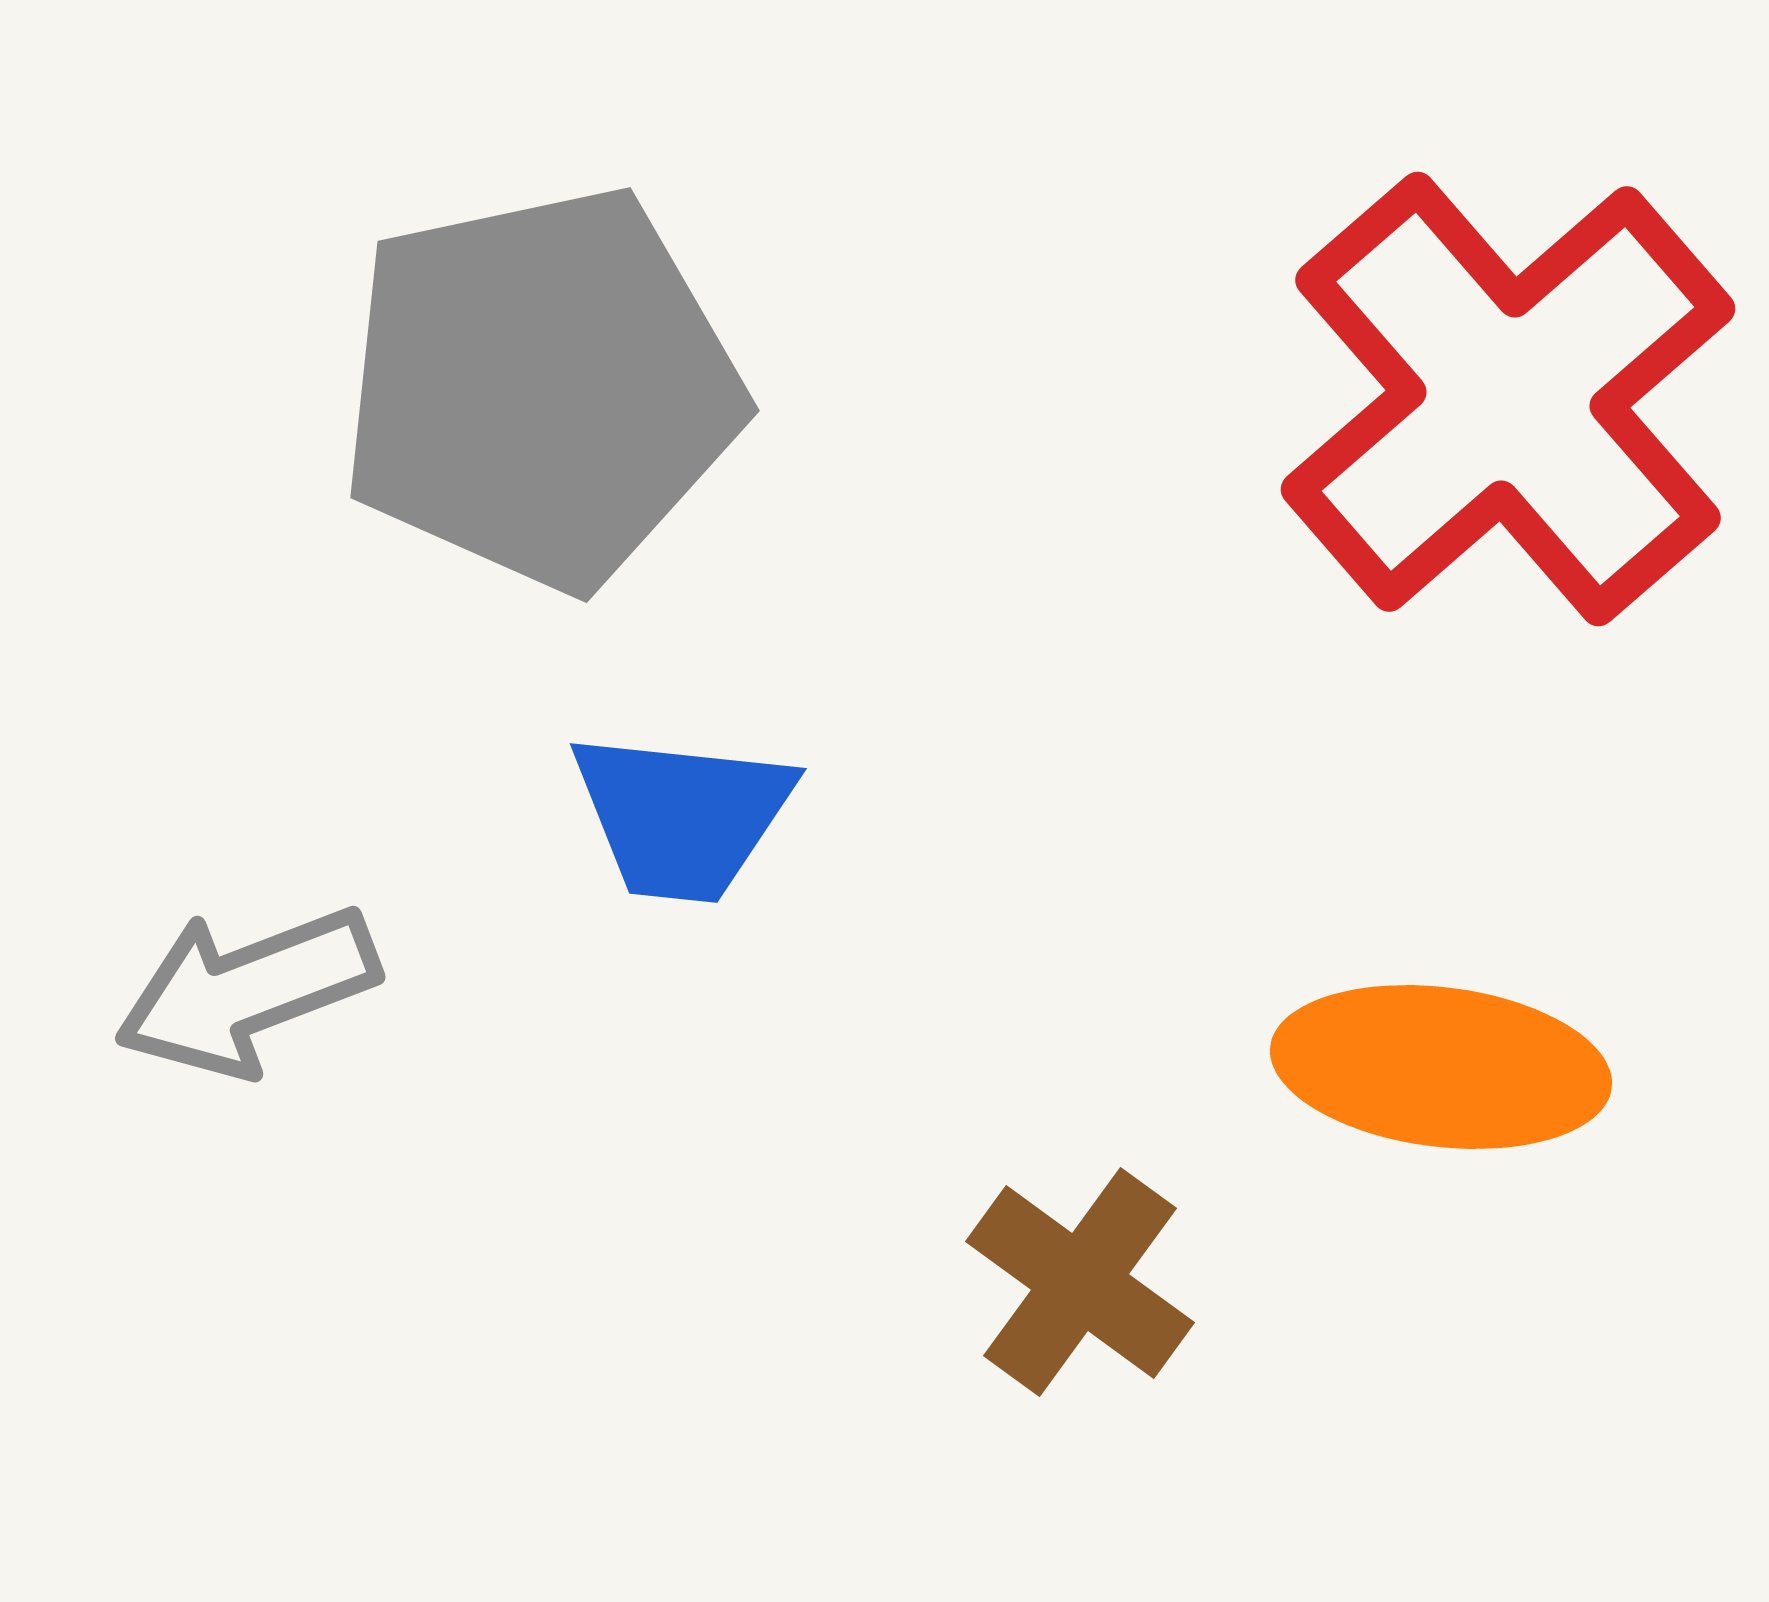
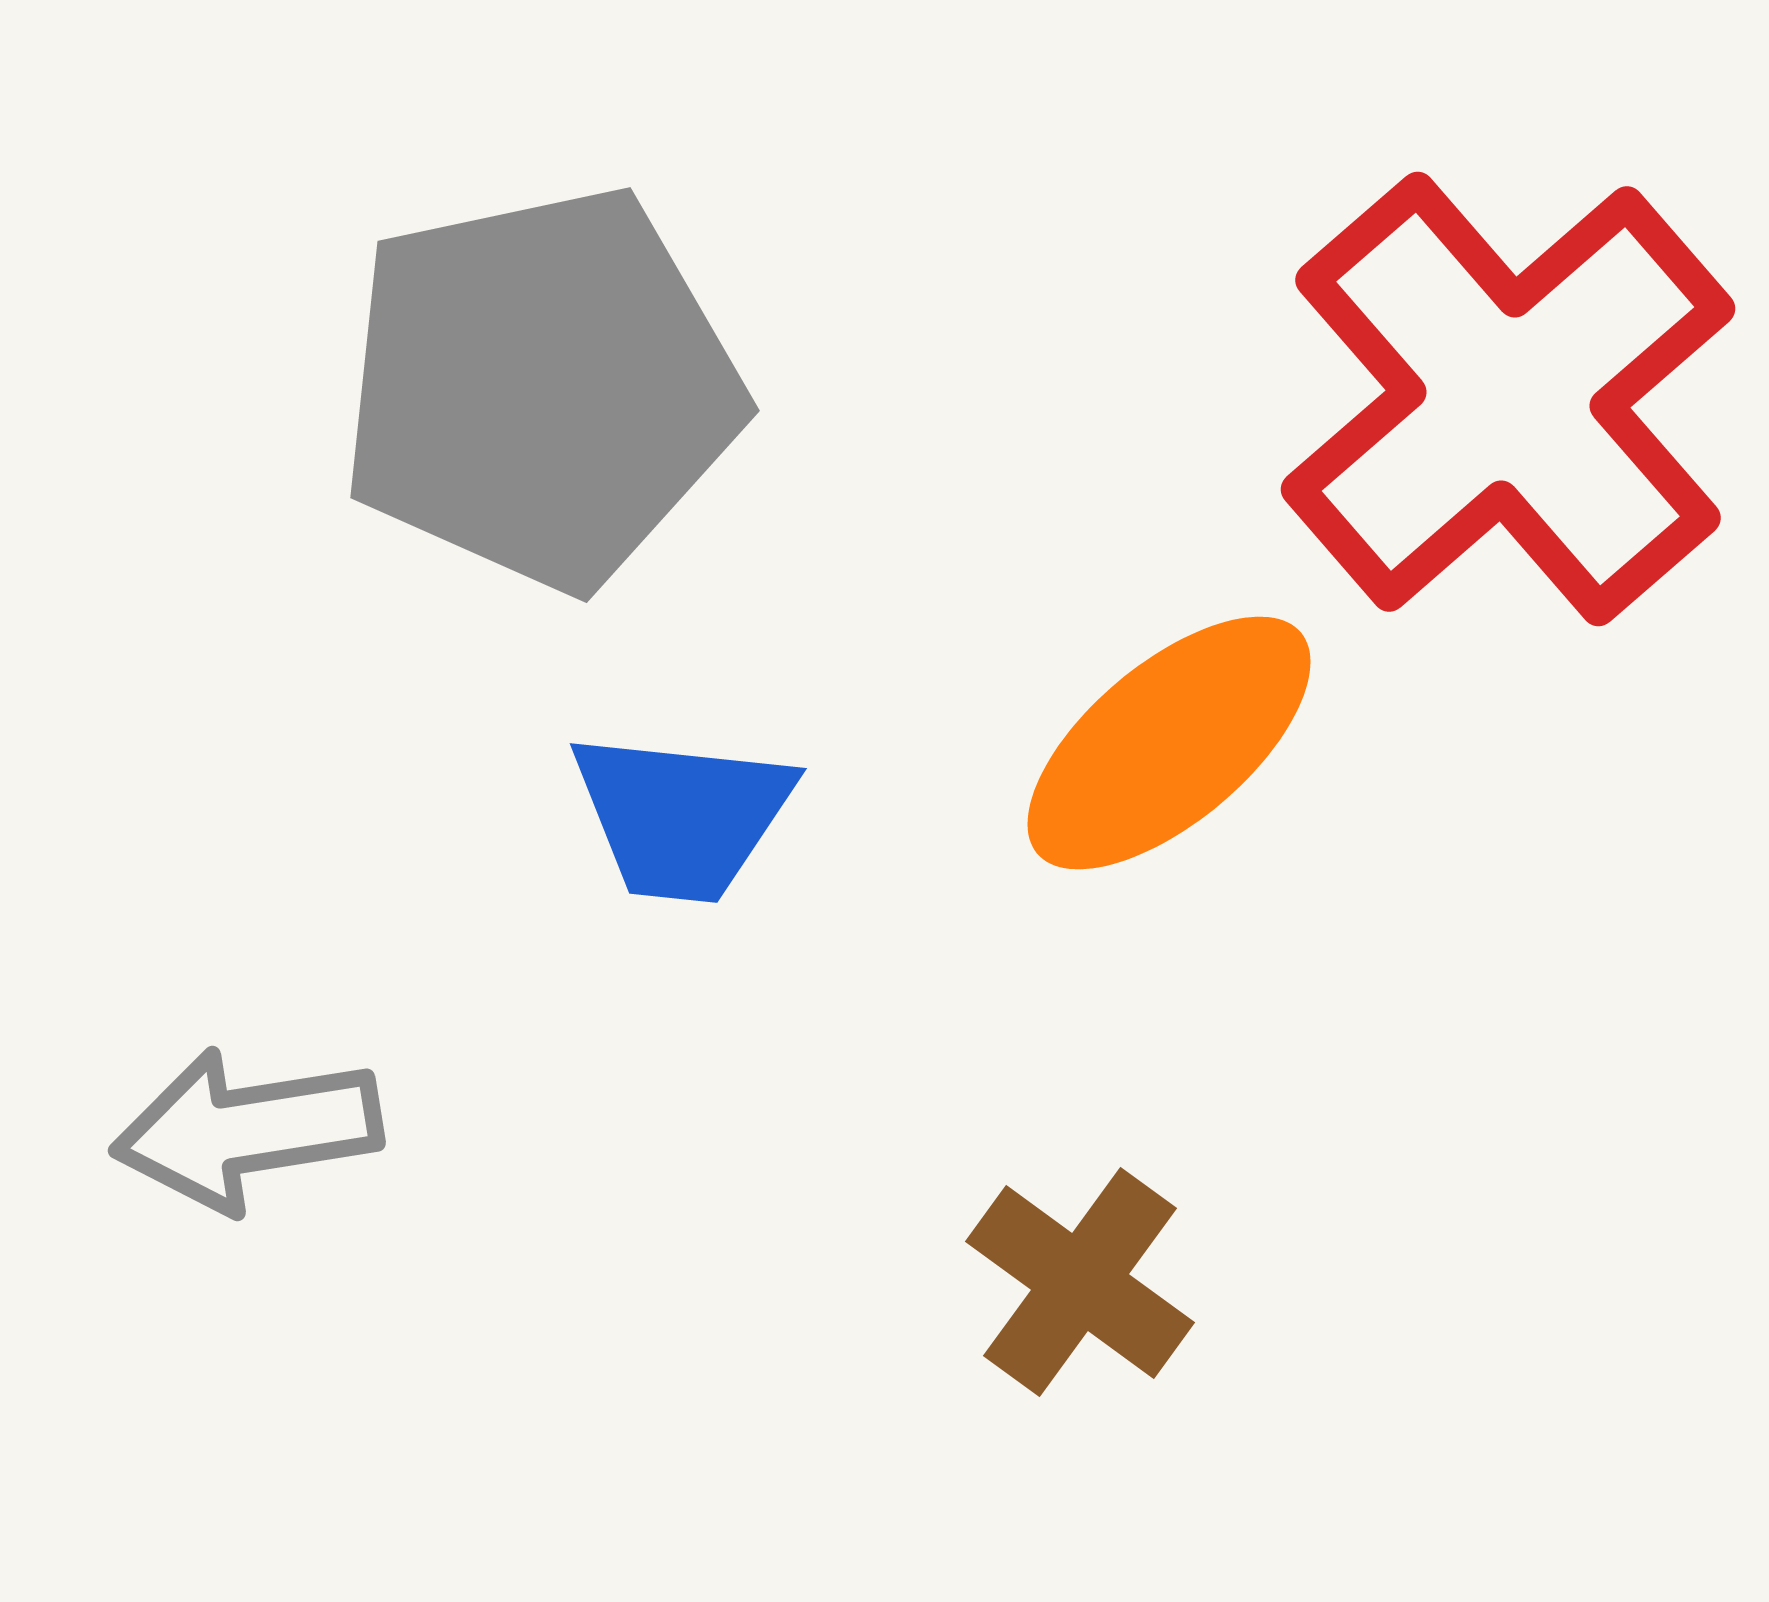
gray arrow: moved 139 px down; rotated 12 degrees clockwise
orange ellipse: moved 272 px left, 324 px up; rotated 47 degrees counterclockwise
